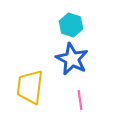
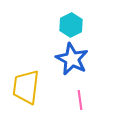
cyan hexagon: rotated 15 degrees clockwise
yellow trapezoid: moved 4 px left
